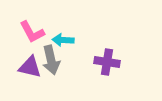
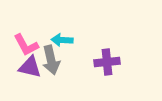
pink L-shape: moved 6 px left, 13 px down
cyan arrow: moved 1 px left
purple cross: rotated 15 degrees counterclockwise
